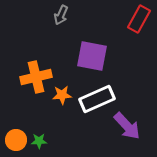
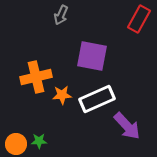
orange circle: moved 4 px down
